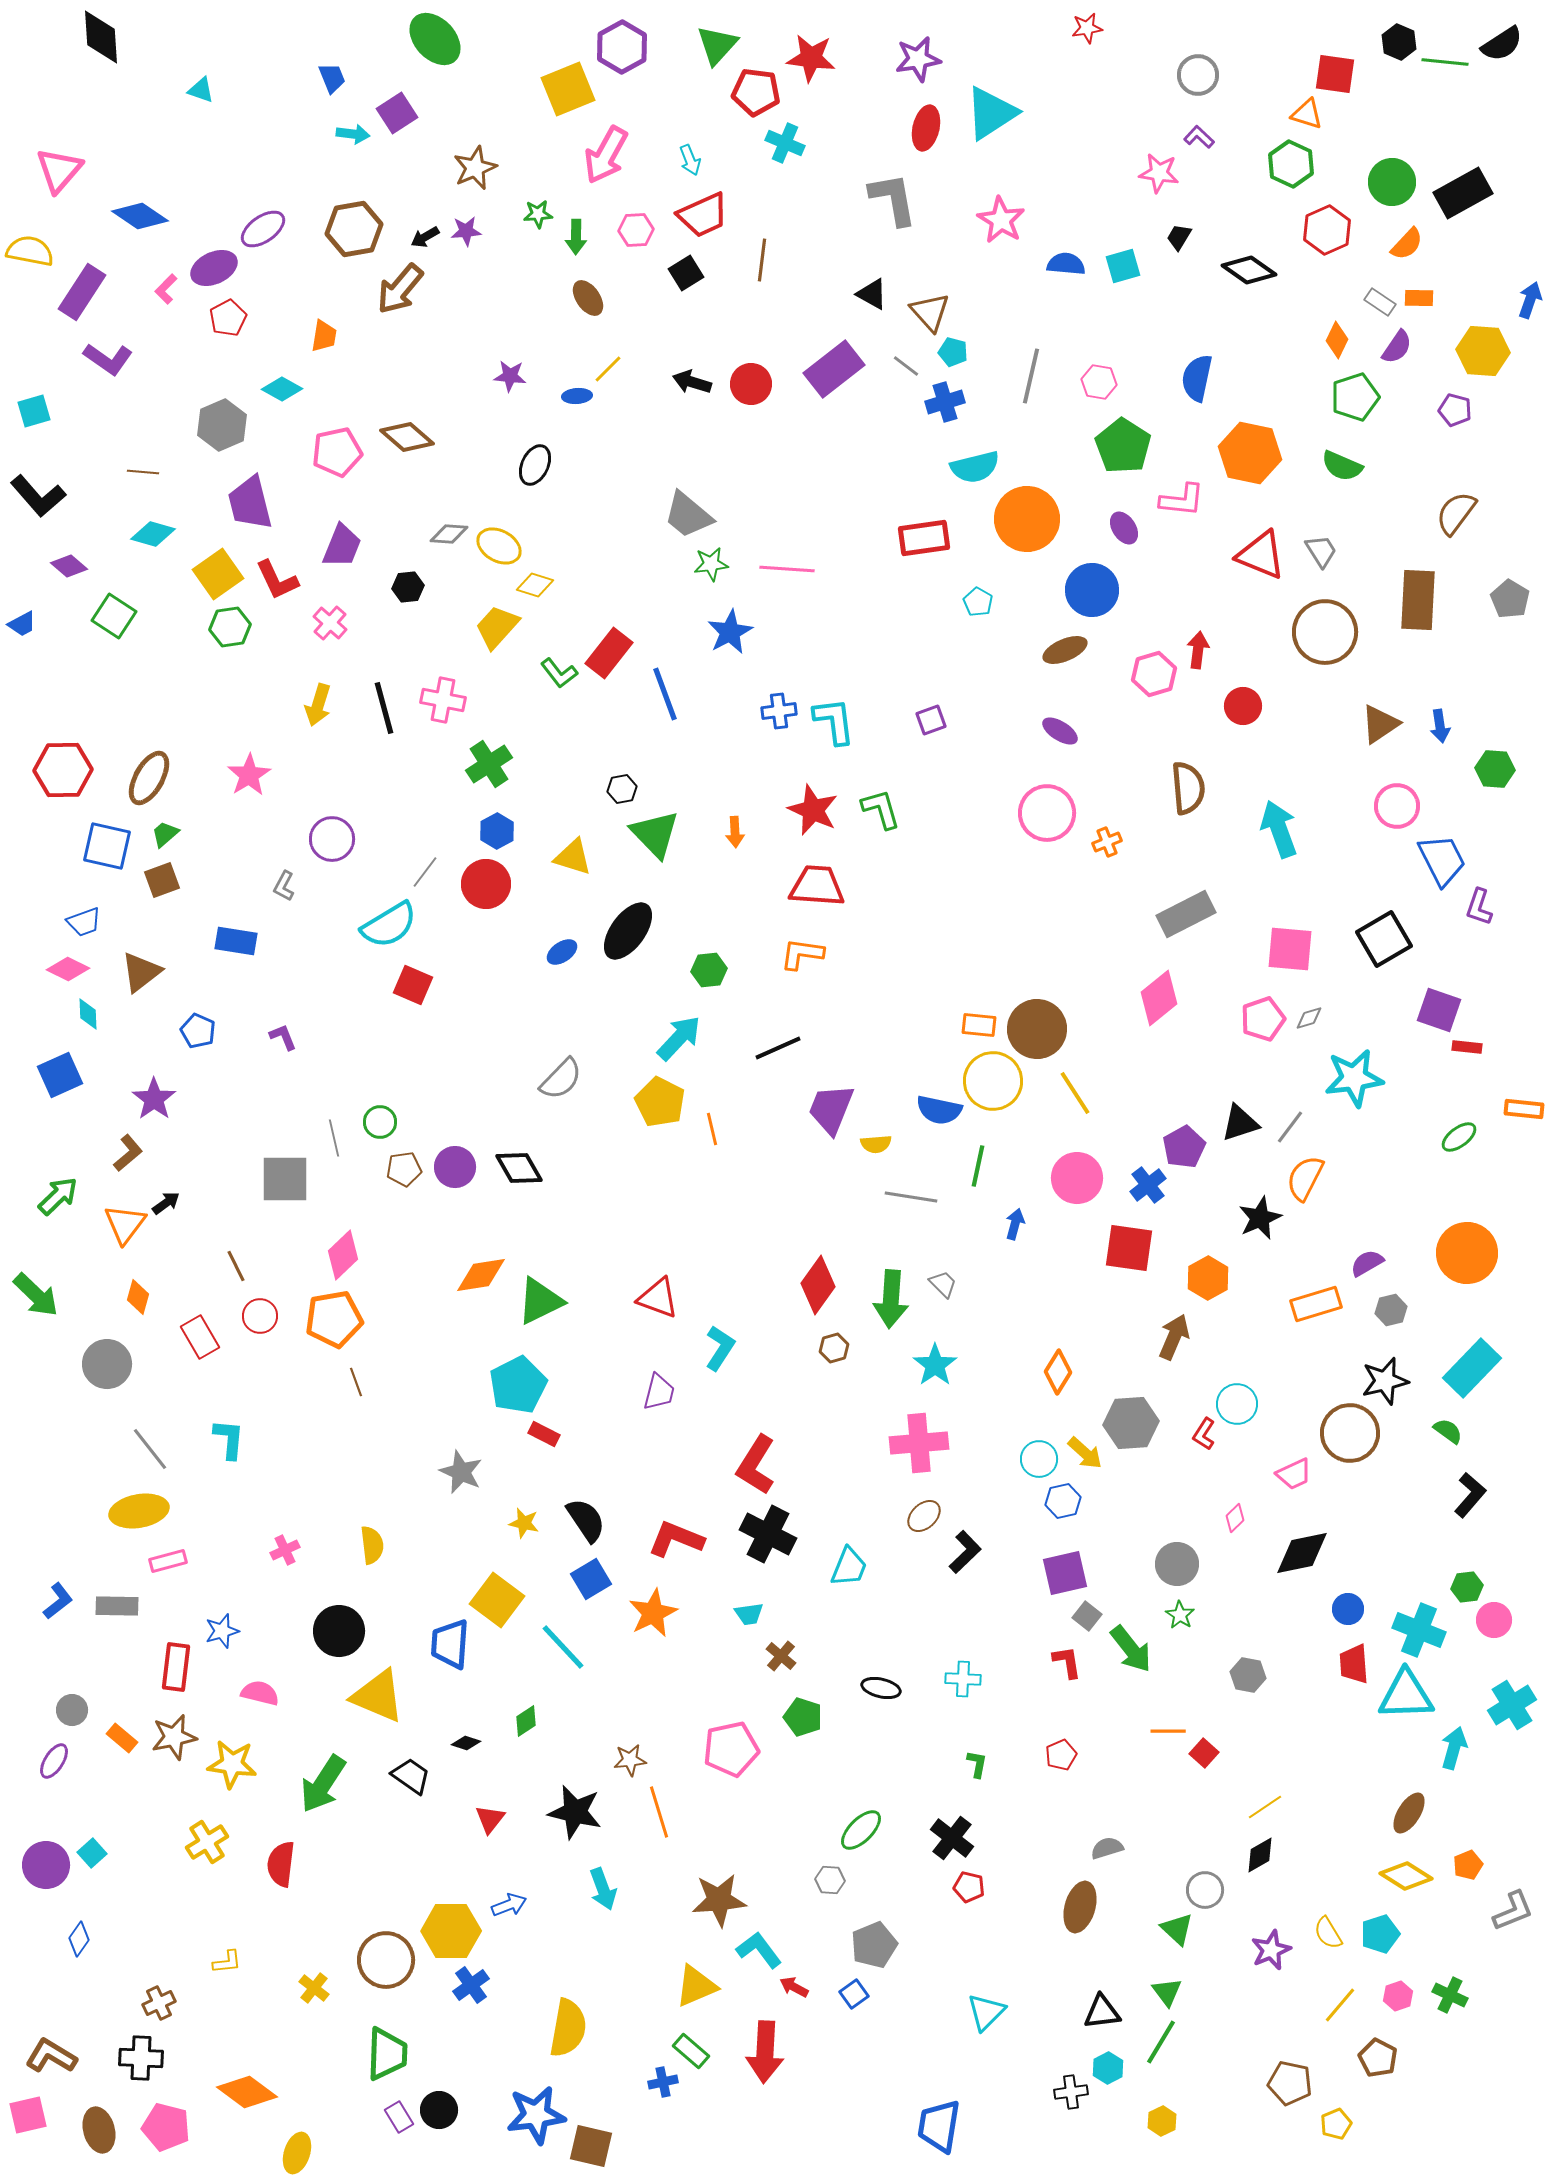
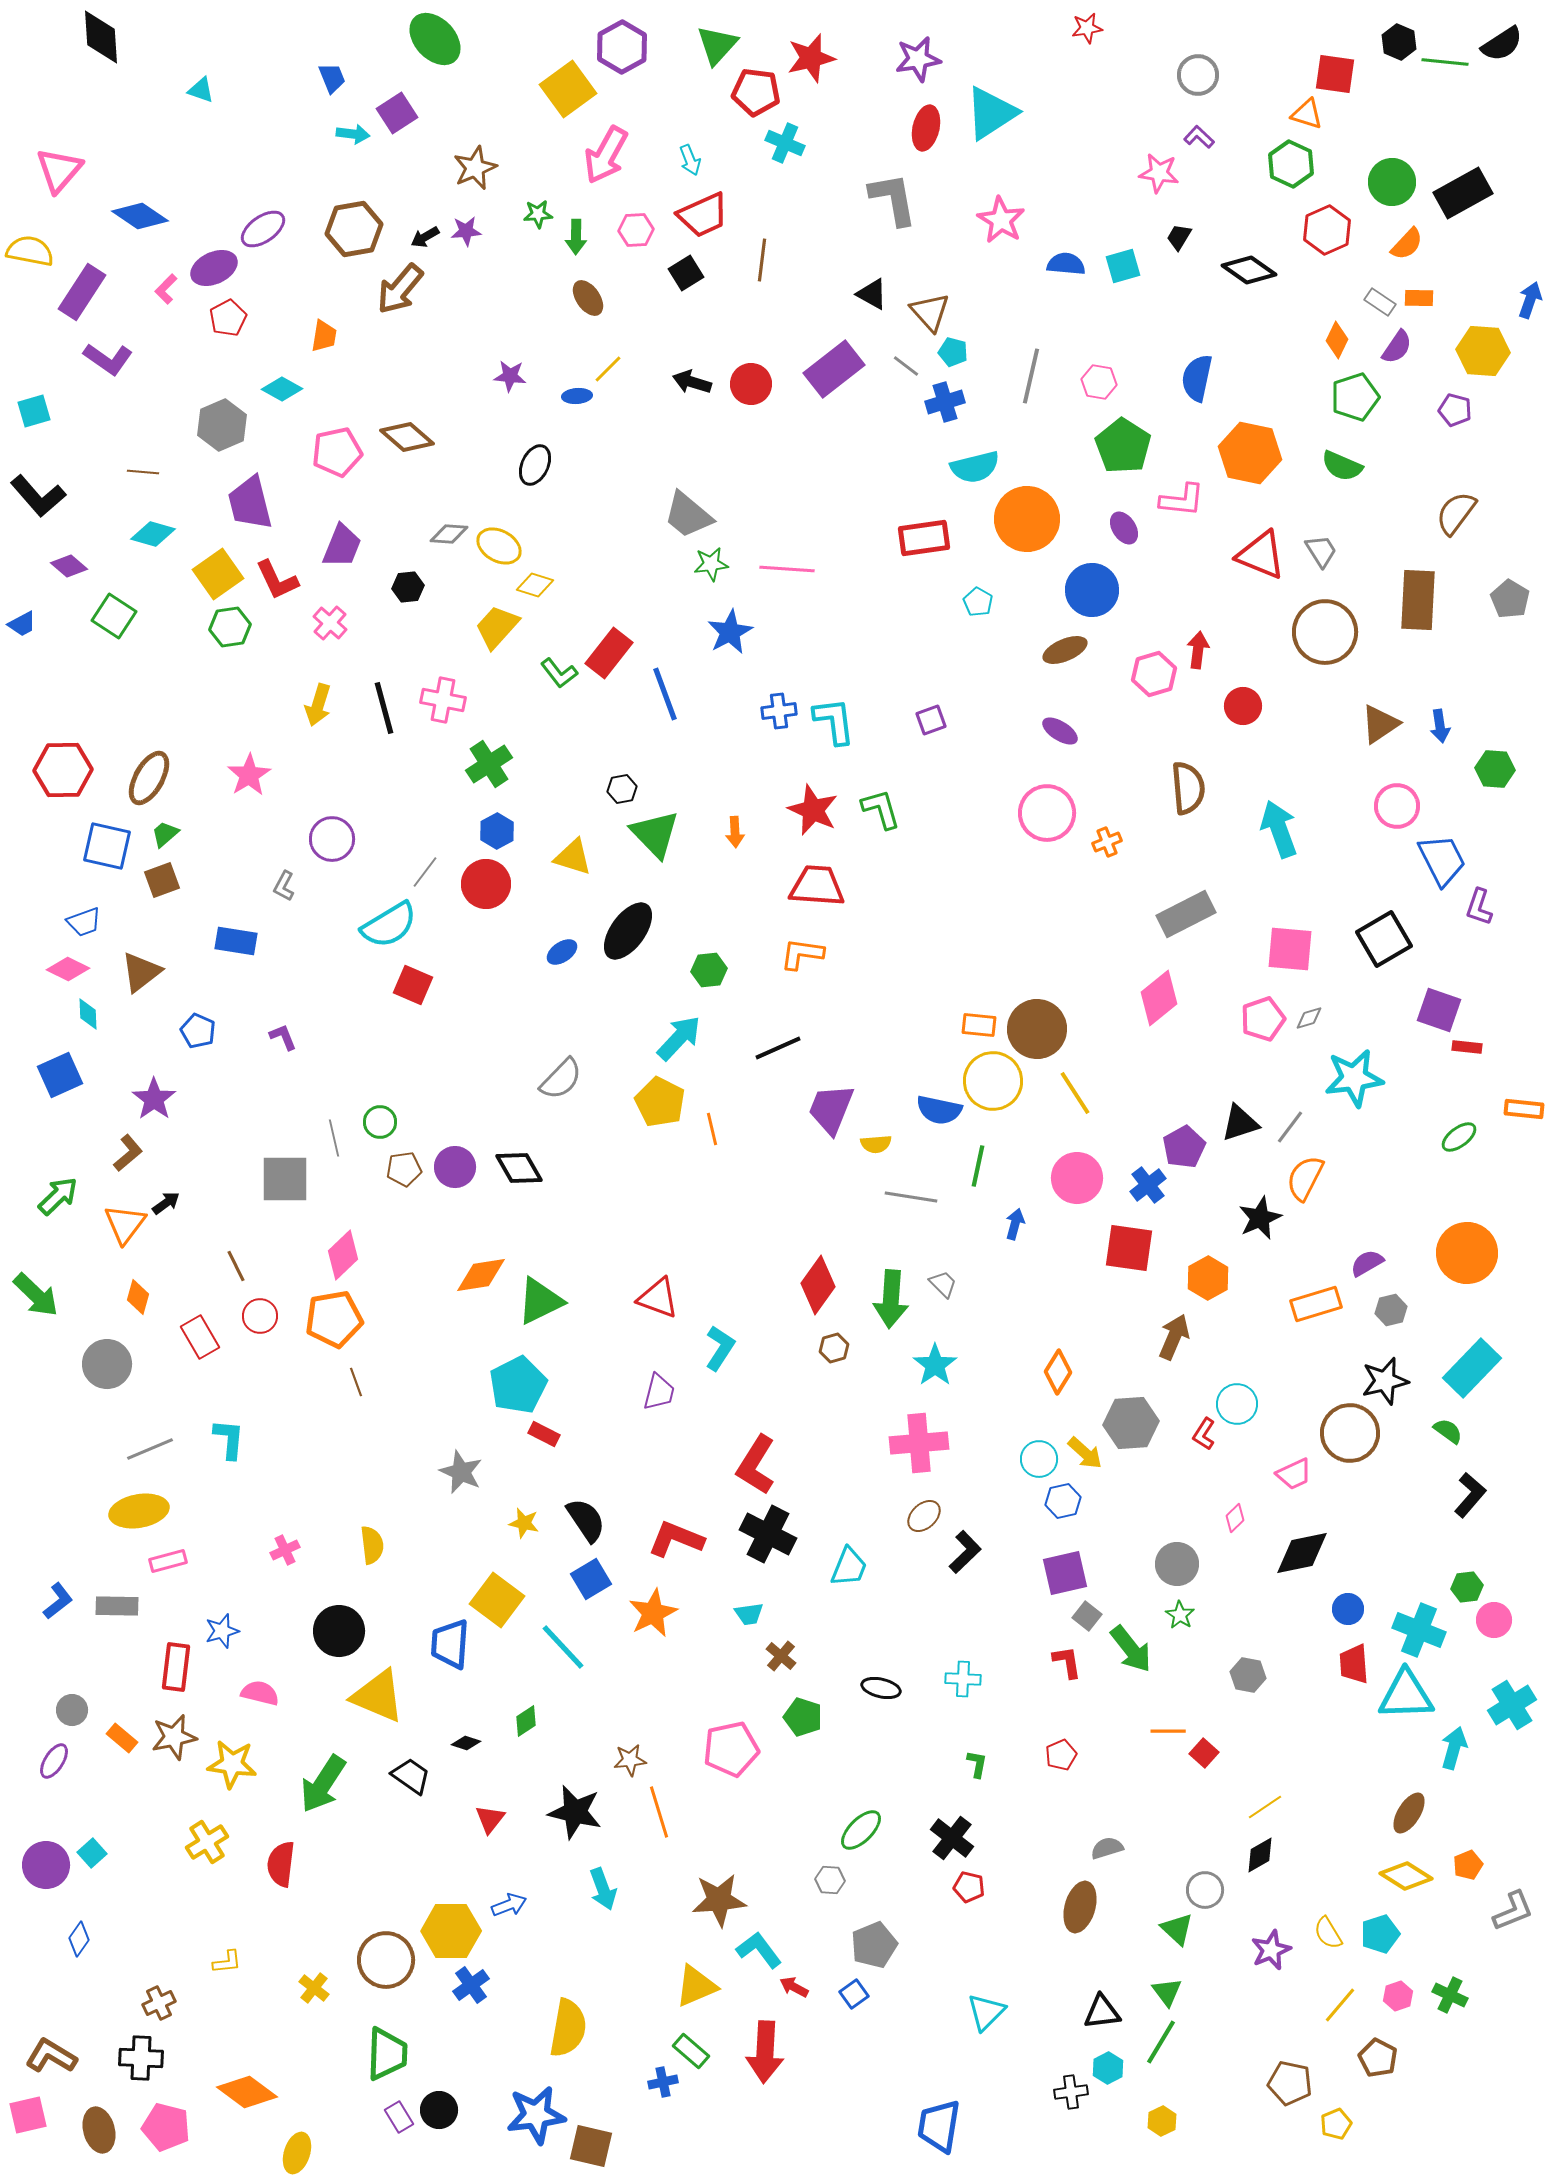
red star at (811, 58): rotated 21 degrees counterclockwise
yellow square at (568, 89): rotated 14 degrees counterclockwise
gray line at (150, 1449): rotated 75 degrees counterclockwise
